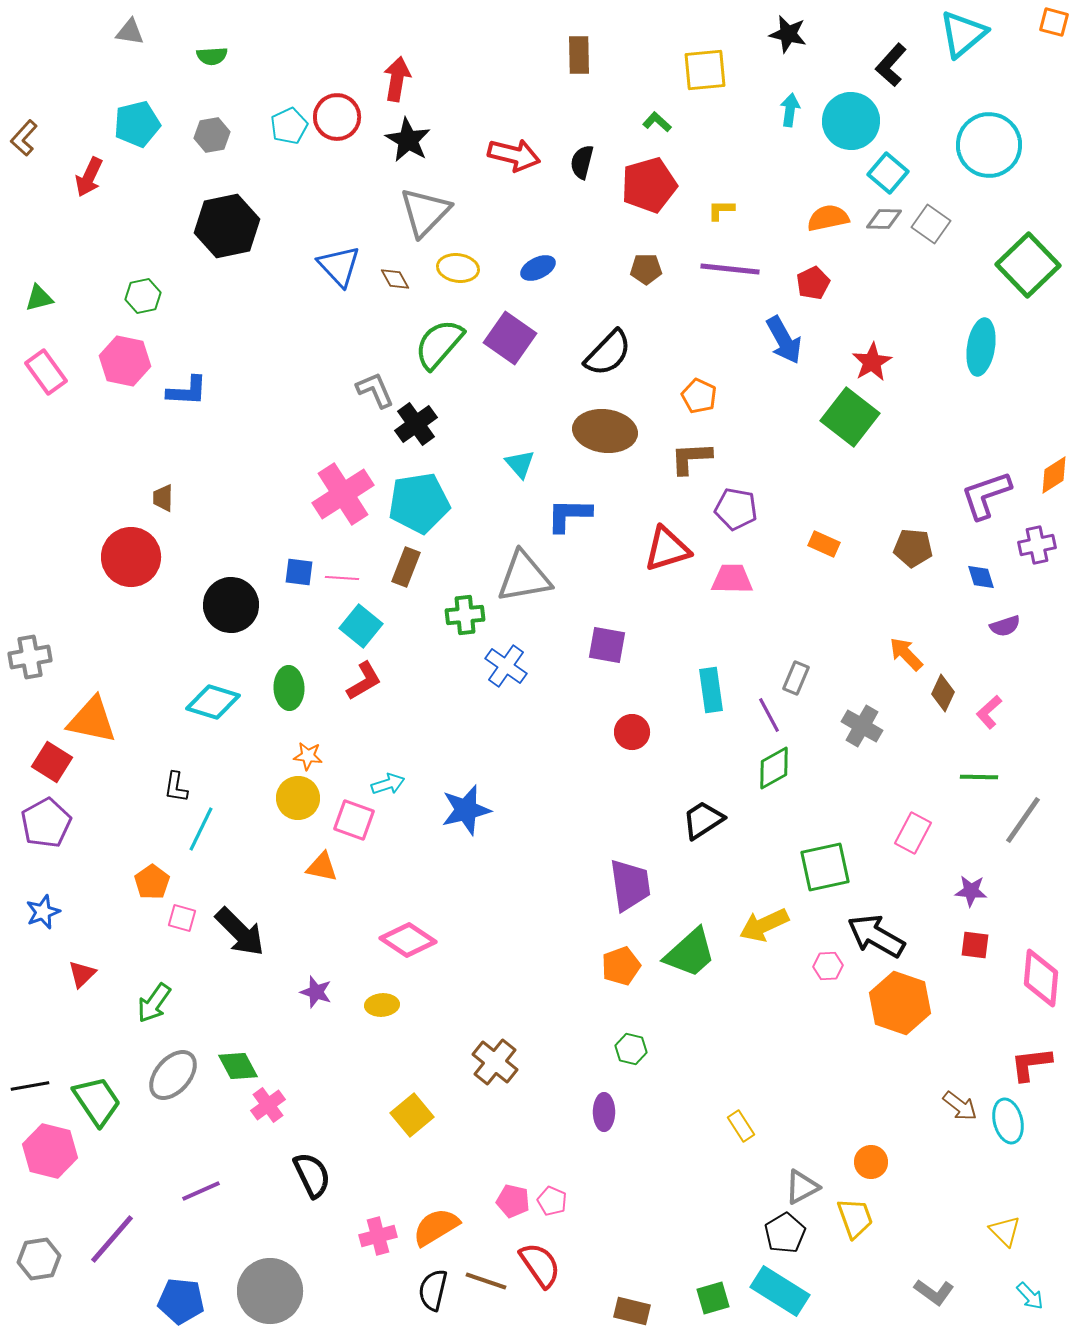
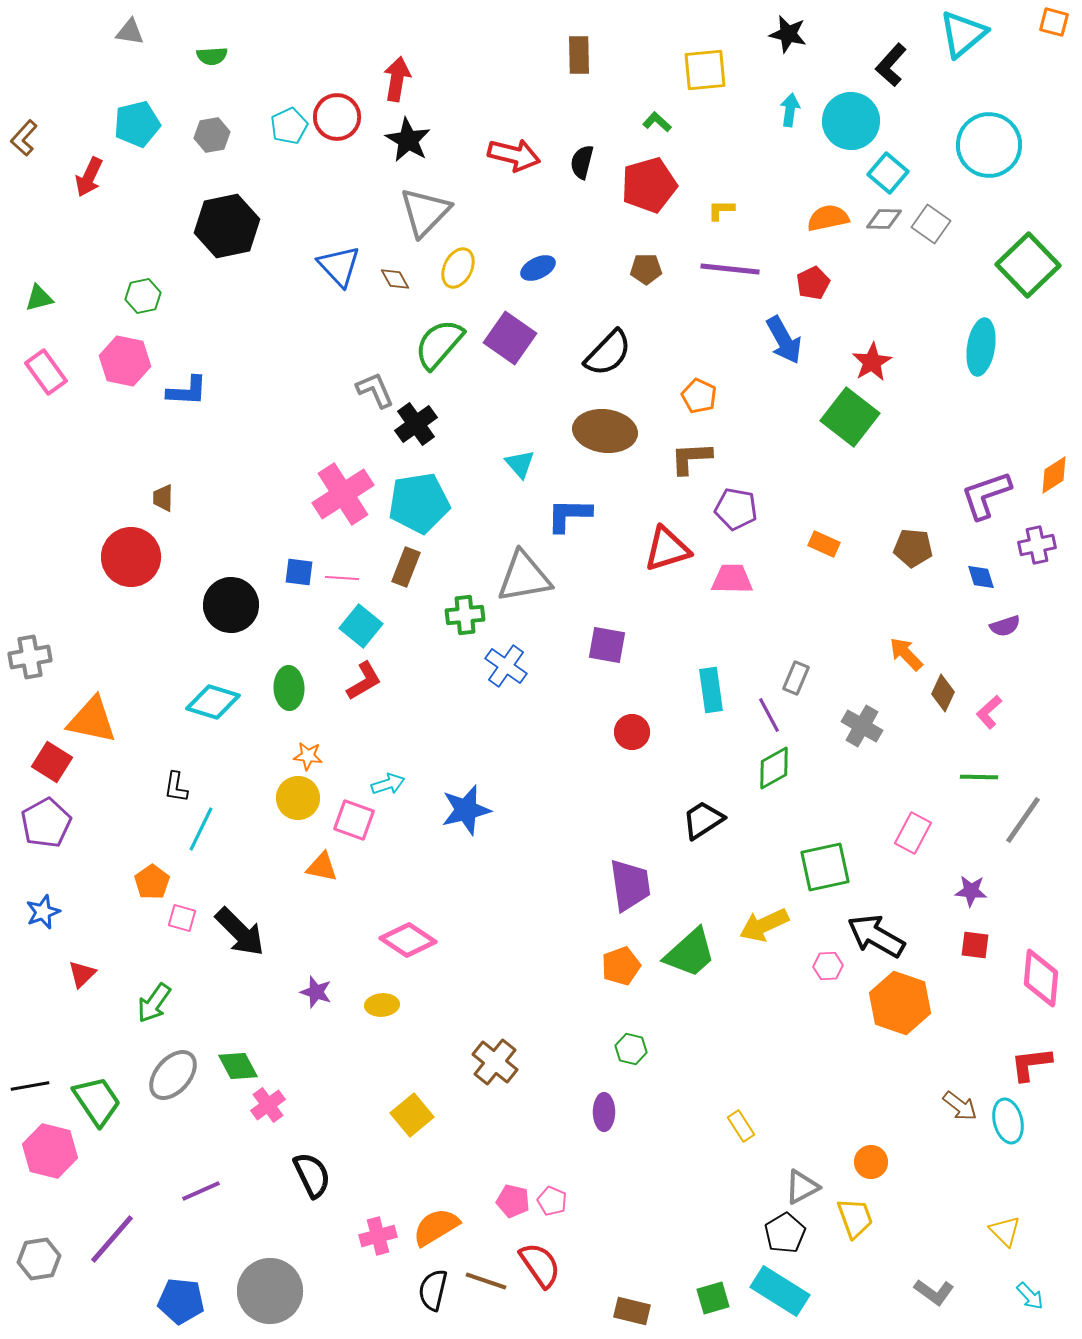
yellow ellipse at (458, 268): rotated 72 degrees counterclockwise
